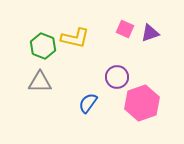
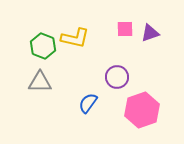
pink square: rotated 24 degrees counterclockwise
pink hexagon: moved 7 px down
